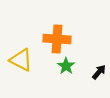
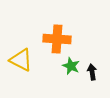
green star: moved 5 px right; rotated 12 degrees counterclockwise
black arrow: moved 7 px left; rotated 49 degrees counterclockwise
